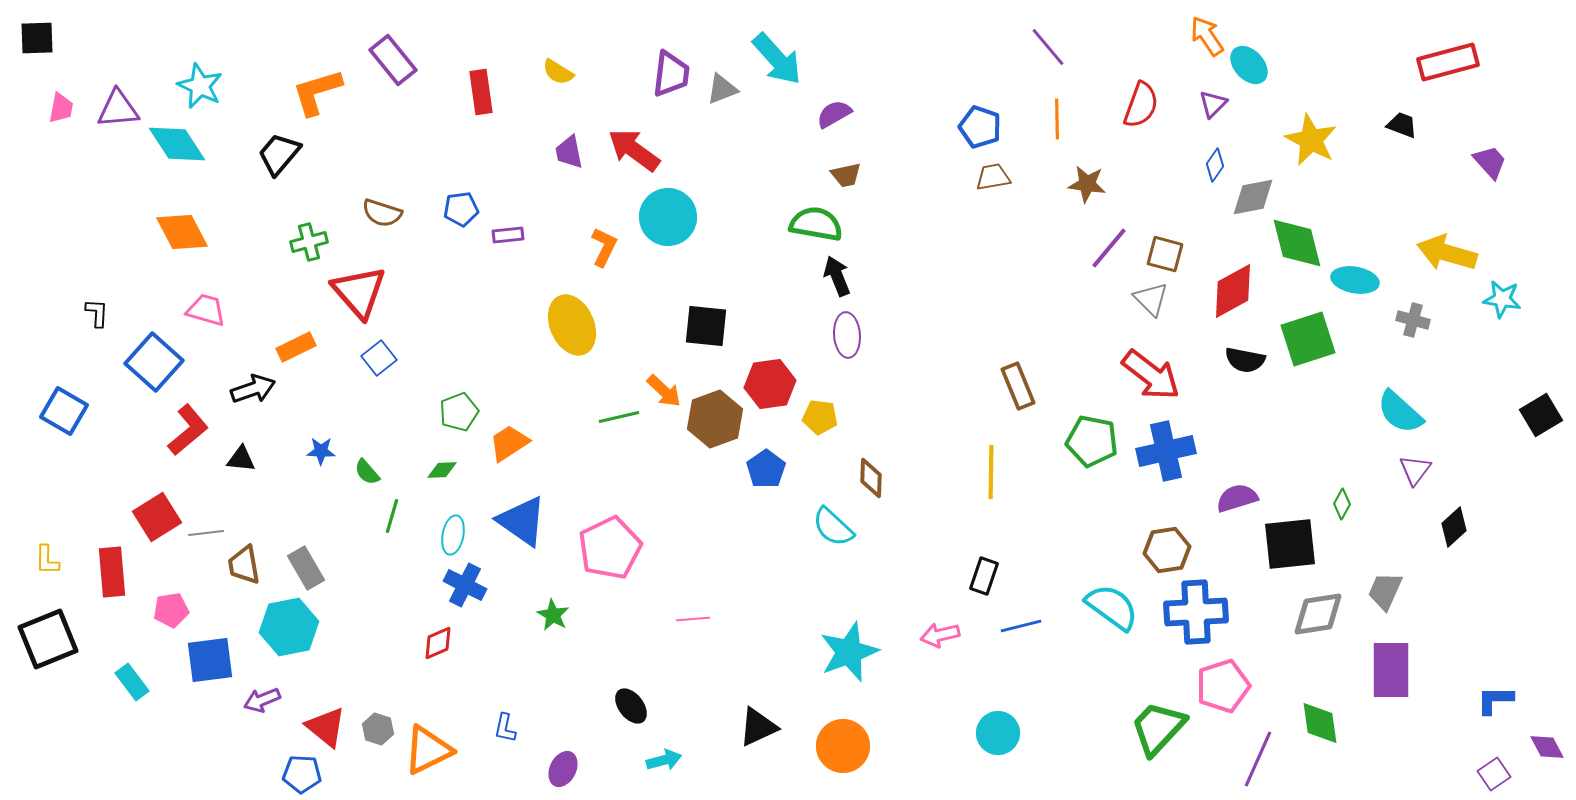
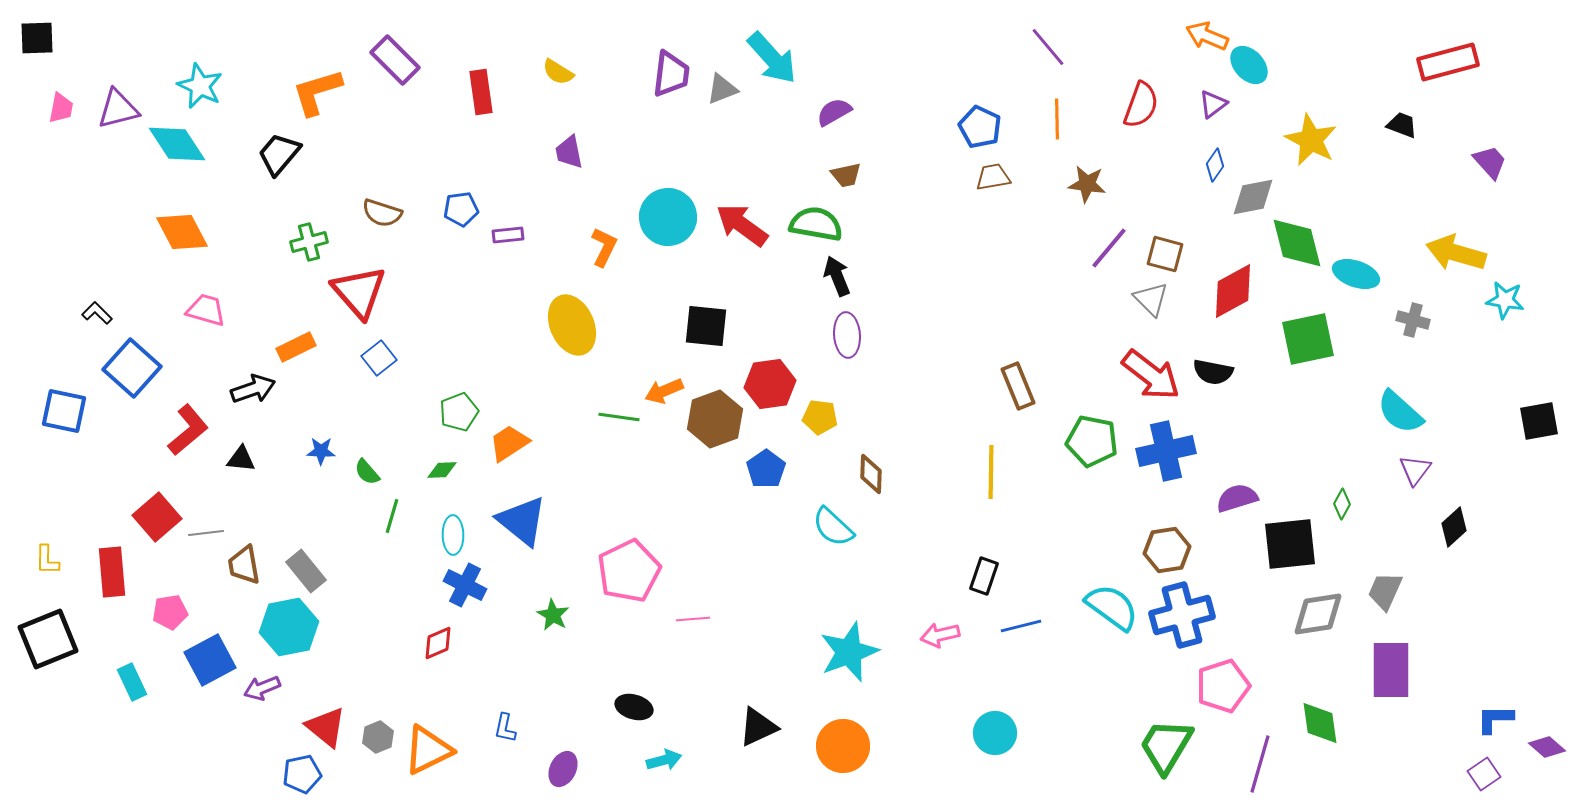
orange arrow at (1207, 36): rotated 33 degrees counterclockwise
cyan arrow at (777, 59): moved 5 px left, 1 px up
purple rectangle at (393, 60): moved 2 px right; rotated 6 degrees counterclockwise
purple triangle at (1213, 104): rotated 8 degrees clockwise
purple triangle at (118, 109): rotated 9 degrees counterclockwise
purple semicircle at (834, 114): moved 2 px up
blue pentagon at (980, 127): rotated 6 degrees clockwise
red arrow at (634, 150): moved 108 px right, 75 px down
yellow arrow at (1447, 253): moved 9 px right
cyan ellipse at (1355, 280): moved 1 px right, 6 px up; rotated 9 degrees clockwise
cyan star at (1502, 299): moved 3 px right, 1 px down
black L-shape at (97, 313): rotated 48 degrees counterclockwise
green square at (1308, 339): rotated 6 degrees clockwise
black semicircle at (1245, 360): moved 32 px left, 12 px down
blue square at (154, 362): moved 22 px left, 6 px down
orange arrow at (664, 391): rotated 114 degrees clockwise
blue square at (64, 411): rotated 18 degrees counterclockwise
black square at (1541, 415): moved 2 px left, 6 px down; rotated 21 degrees clockwise
green line at (619, 417): rotated 21 degrees clockwise
brown diamond at (871, 478): moved 4 px up
red square at (157, 517): rotated 9 degrees counterclockwise
blue triangle at (522, 521): rotated 4 degrees clockwise
cyan ellipse at (453, 535): rotated 12 degrees counterclockwise
pink pentagon at (610, 548): moved 19 px right, 23 px down
gray rectangle at (306, 568): moved 3 px down; rotated 9 degrees counterclockwise
pink pentagon at (171, 610): moved 1 px left, 2 px down
blue cross at (1196, 612): moved 14 px left, 3 px down; rotated 12 degrees counterclockwise
blue square at (210, 660): rotated 21 degrees counterclockwise
cyan rectangle at (132, 682): rotated 12 degrees clockwise
purple arrow at (262, 700): moved 12 px up
blue L-shape at (1495, 700): moved 19 px down
black ellipse at (631, 706): moved 3 px right, 1 px down; rotated 36 degrees counterclockwise
green trapezoid at (1158, 728): moved 8 px right, 18 px down; rotated 12 degrees counterclockwise
gray hexagon at (378, 729): moved 8 px down; rotated 20 degrees clockwise
cyan circle at (998, 733): moved 3 px left
purple diamond at (1547, 747): rotated 21 degrees counterclockwise
purple line at (1258, 759): moved 2 px right, 5 px down; rotated 8 degrees counterclockwise
blue pentagon at (302, 774): rotated 15 degrees counterclockwise
purple square at (1494, 774): moved 10 px left
